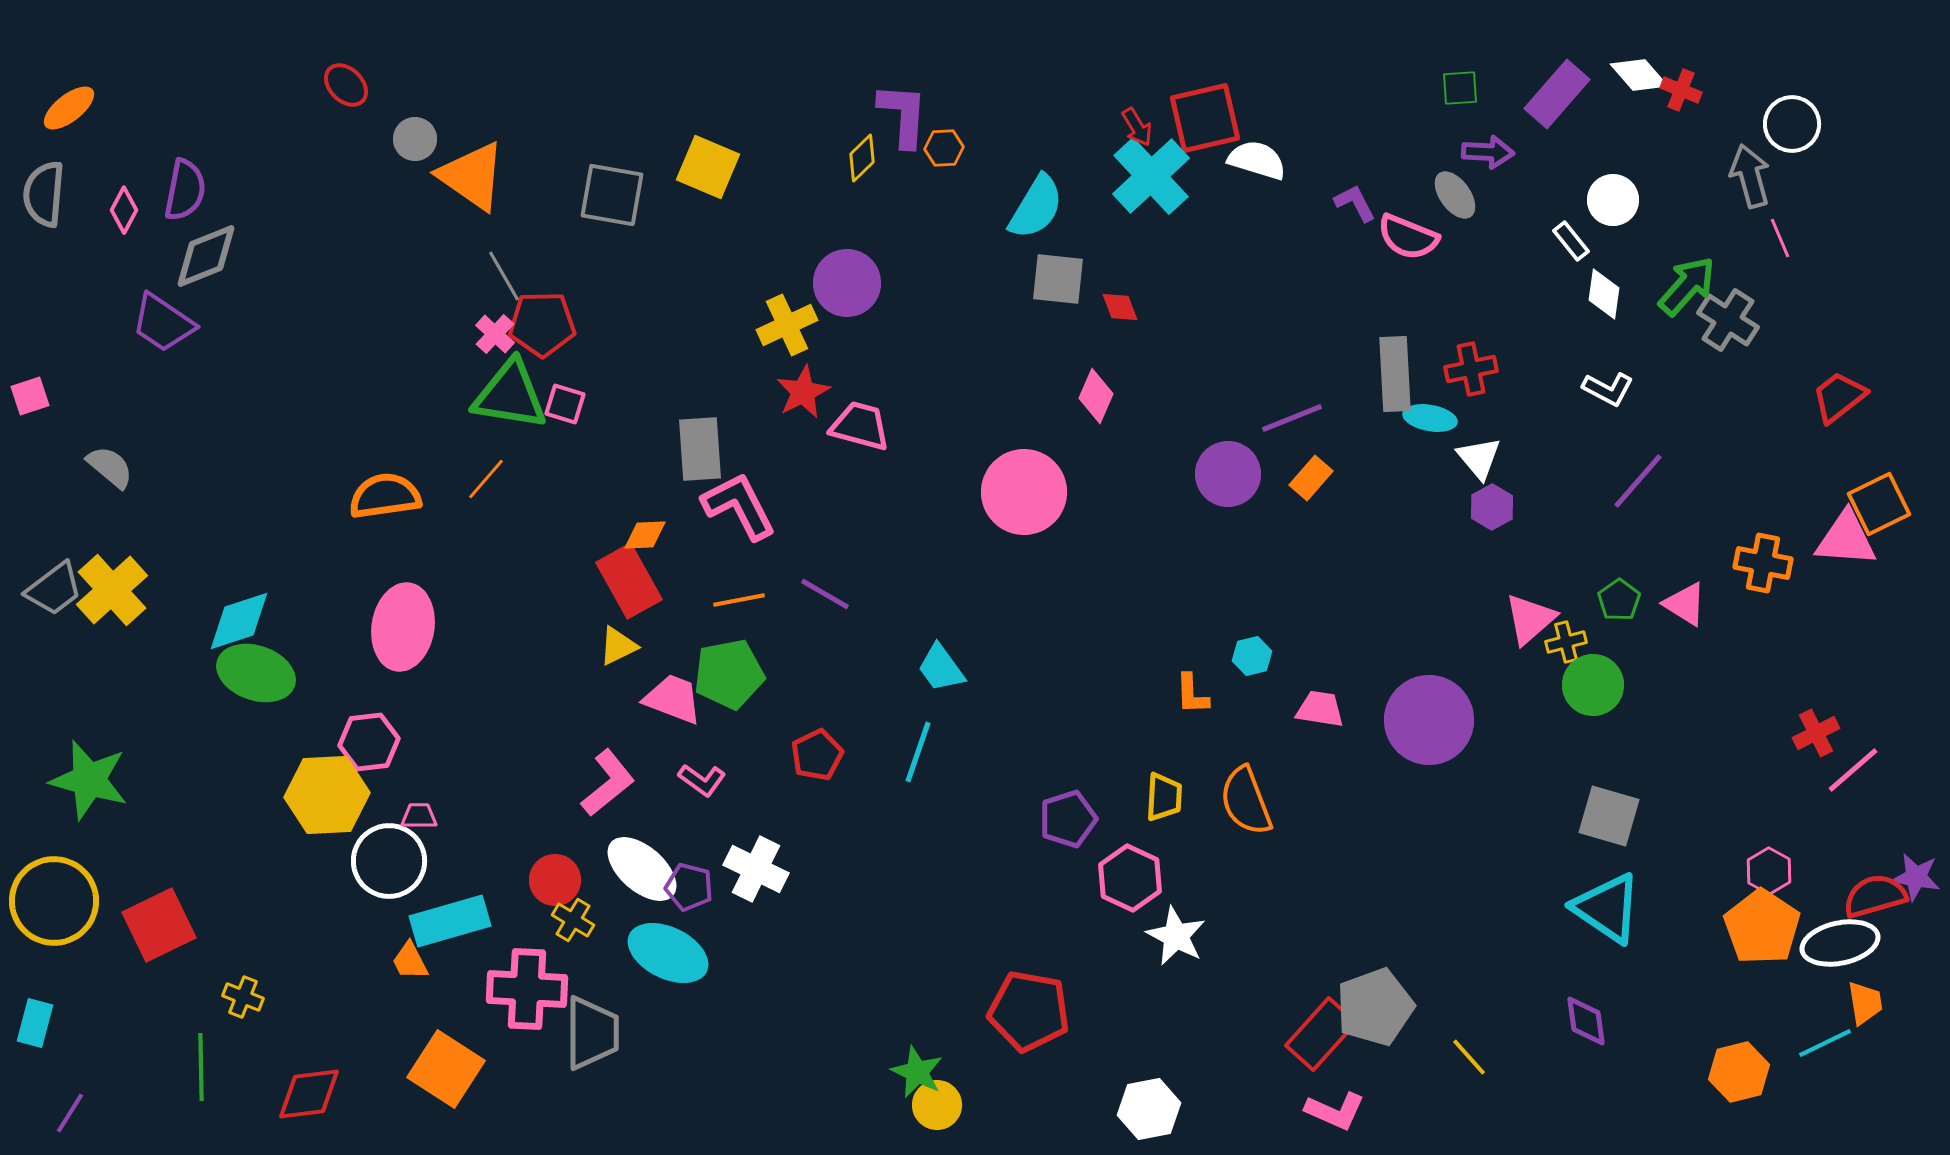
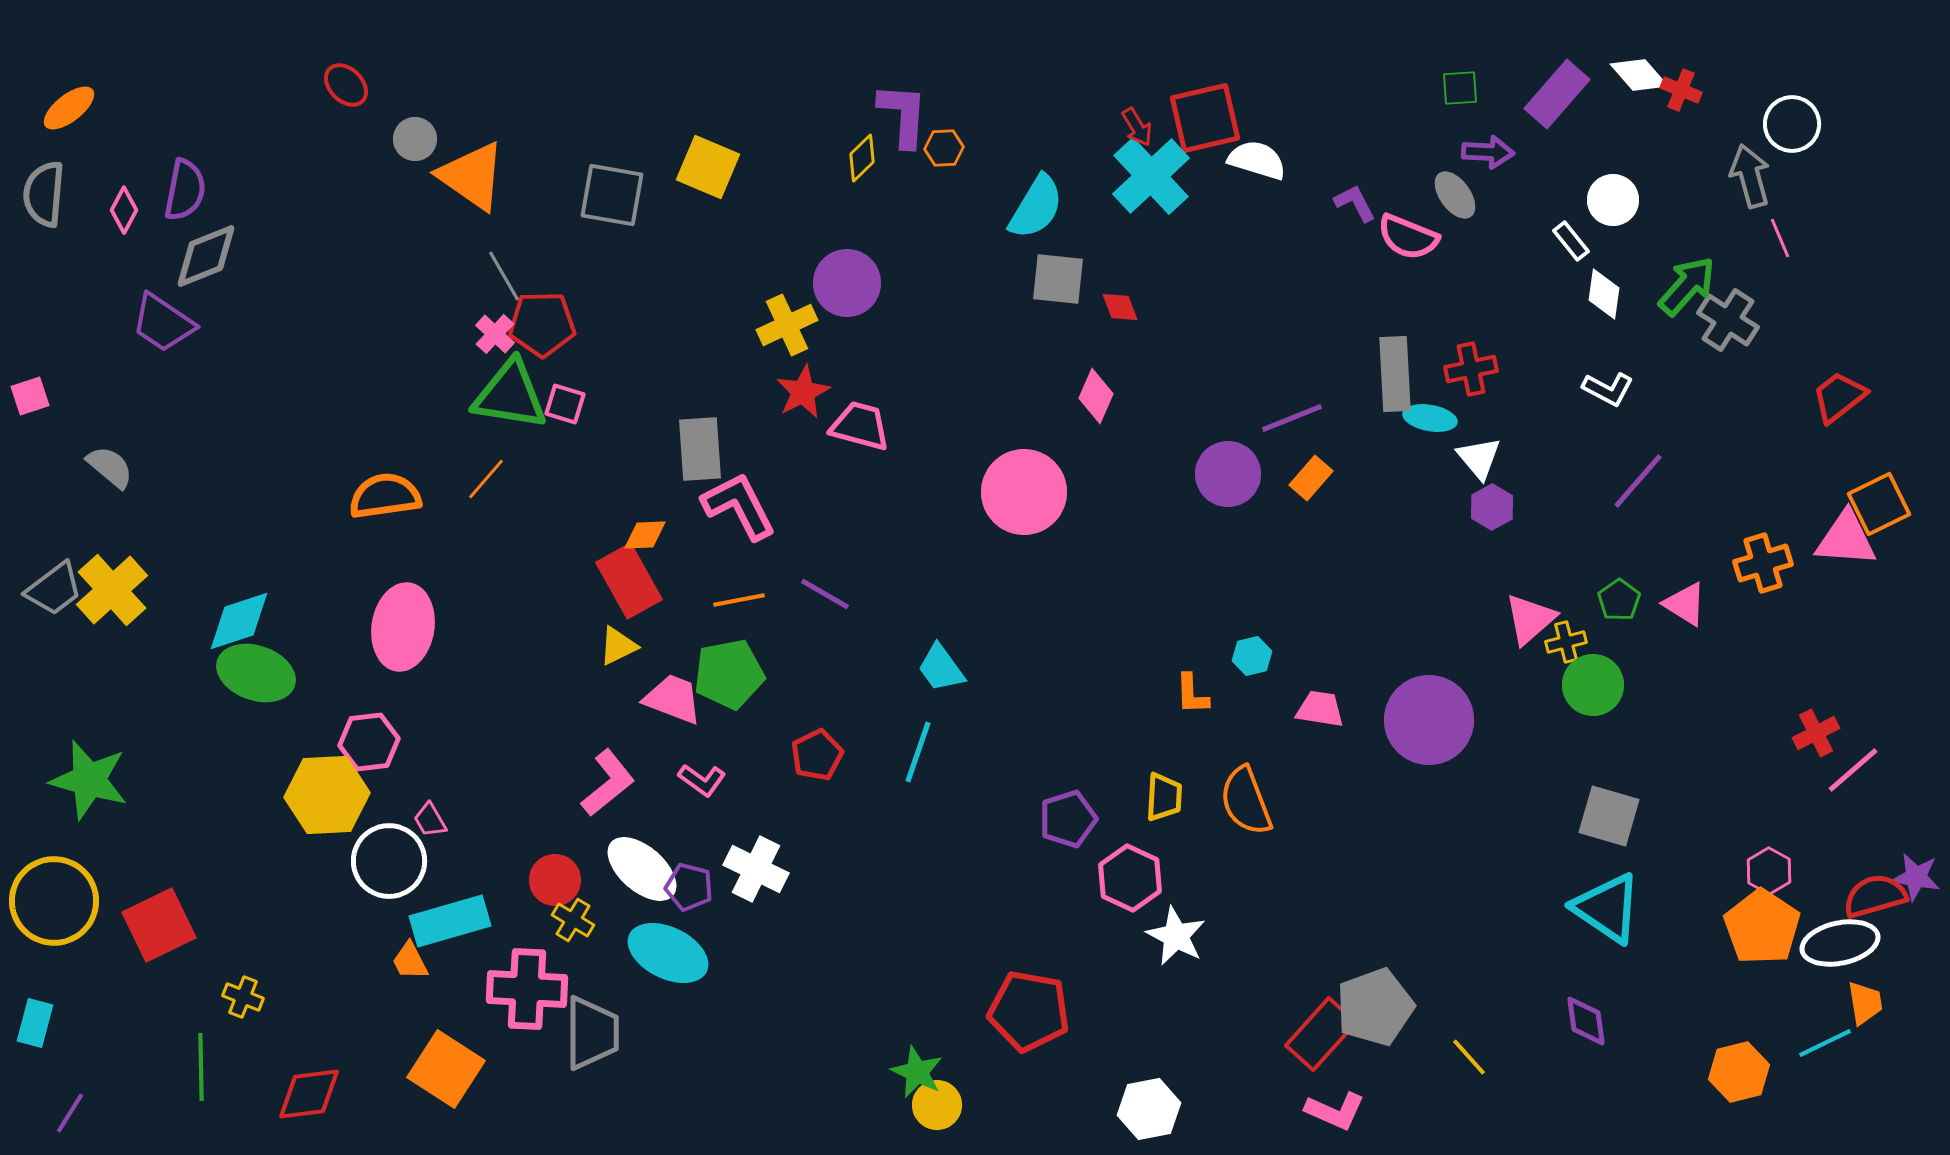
orange cross at (1763, 563): rotated 28 degrees counterclockwise
pink trapezoid at (419, 816): moved 11 px right, 4 px down; rotated 120 degrees counterclockwise
